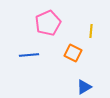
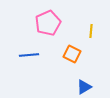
orange square: moved 1 px left, 1 px down
